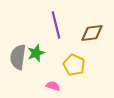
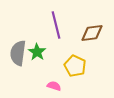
green star: moved 1 px right, 1 px up; rotated 18 degrees counterclockwise
gray semicircle: moved 4 px up
yellow pentagon: moved 1 px right, 1 px down
pink semicircle: moved 1 px right
